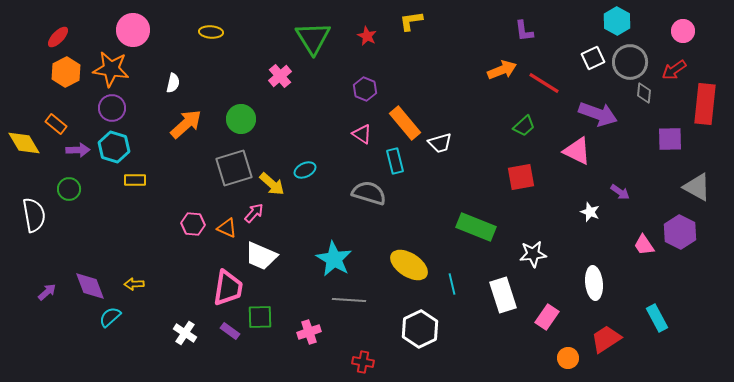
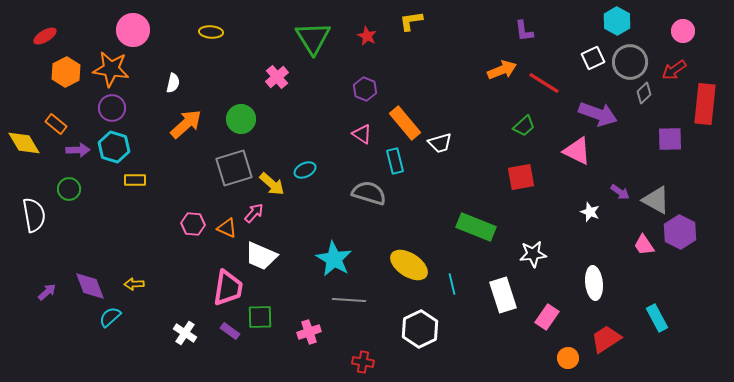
red ellipse at (58, 37): moved 13 px left, 1 px up; rotated 15 degrees clockwise
pink cross at (280, 76): moved 3 px left, 1 px down
gray diamond at (644, 93): rotated 40 degrees clockwise
gray triangle at (697, 187): moved 41 px left, 13 px down
